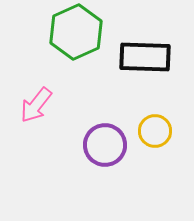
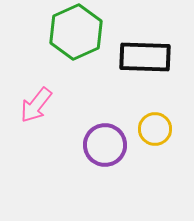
yellow circle: moved 2 px up
